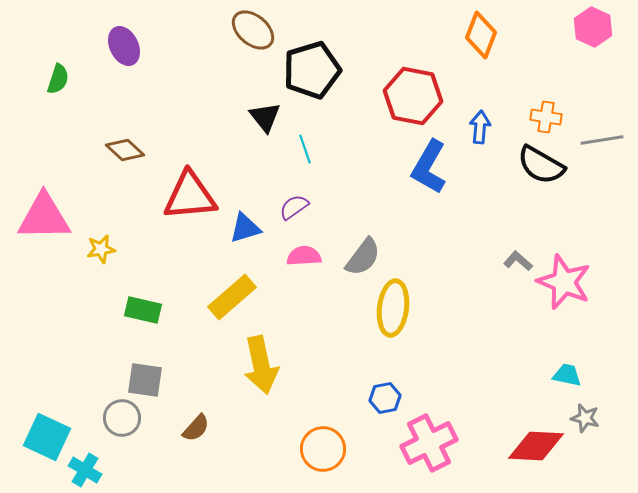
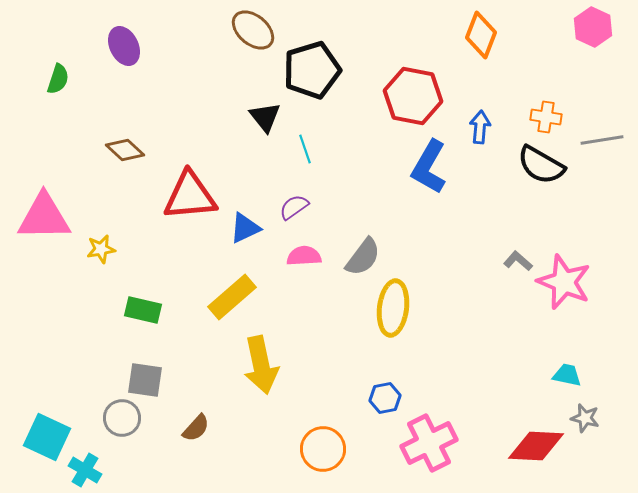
blue triangle: rotated 8 degrees counterclockwise
